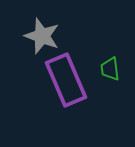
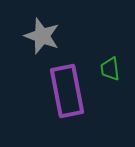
purple rectangle: moved 1 px right, 11 px down; rotated 12 degrees clockwise
